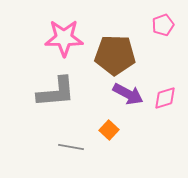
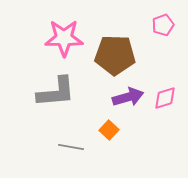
purple arrow: moved 3 px down; rotated 44 degrees counterclockwise
